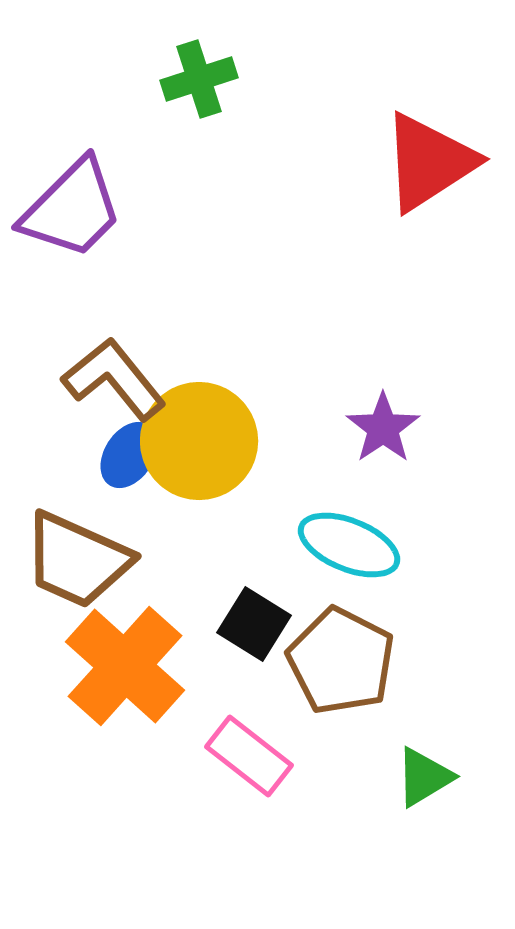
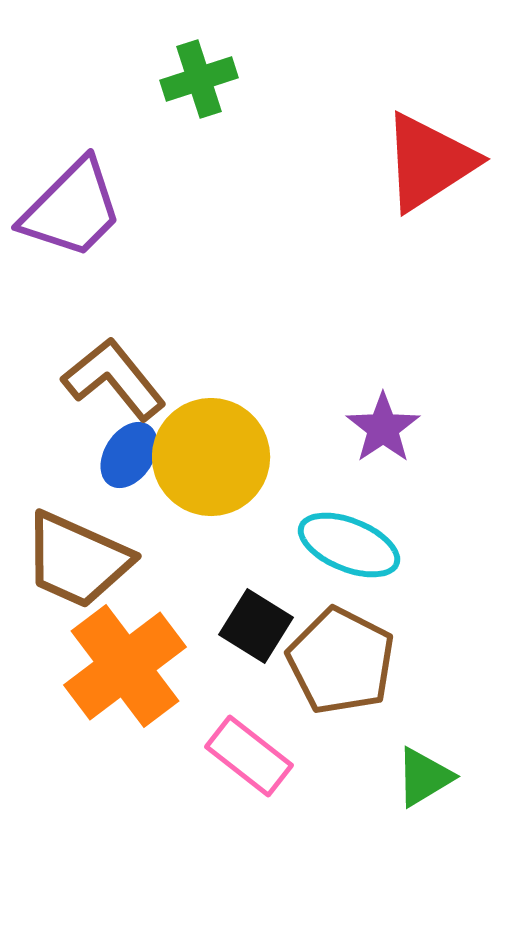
yellow circle: moved 12 px right, 16 px down
black square: moved 2 px right, 2 px down
orange cross: rotated 11 degrees clockwise
